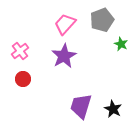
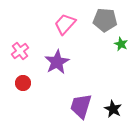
gray pentagon: moved 3 px right; rotated 25 degrees clockwise
purple star: moved 7 px left, 6 px down
red circle: moved 4 px down
